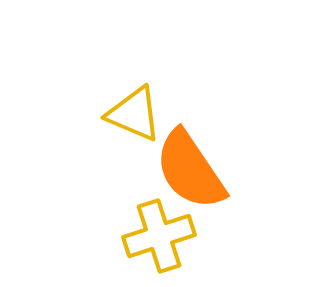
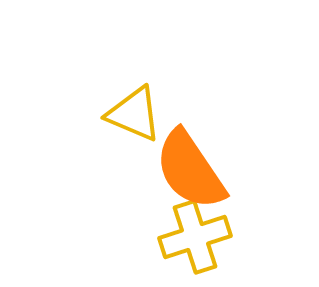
yellow cross: moved 36 px right, 1 px down
